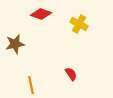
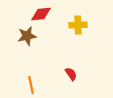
red diamond: rotated 25 degrees counterclockwise
yellow cross: moved 1 px left, 1 px down; rotated 30 degrees counterclockwise
brown star: moved 12 px right, 8 px up
